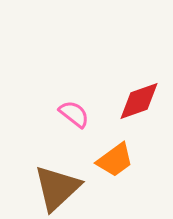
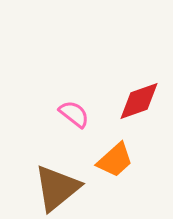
orange trapezoid: rotated 6 degrees counterclockwise
brown triangle: rotated 4 degrees clockwise
